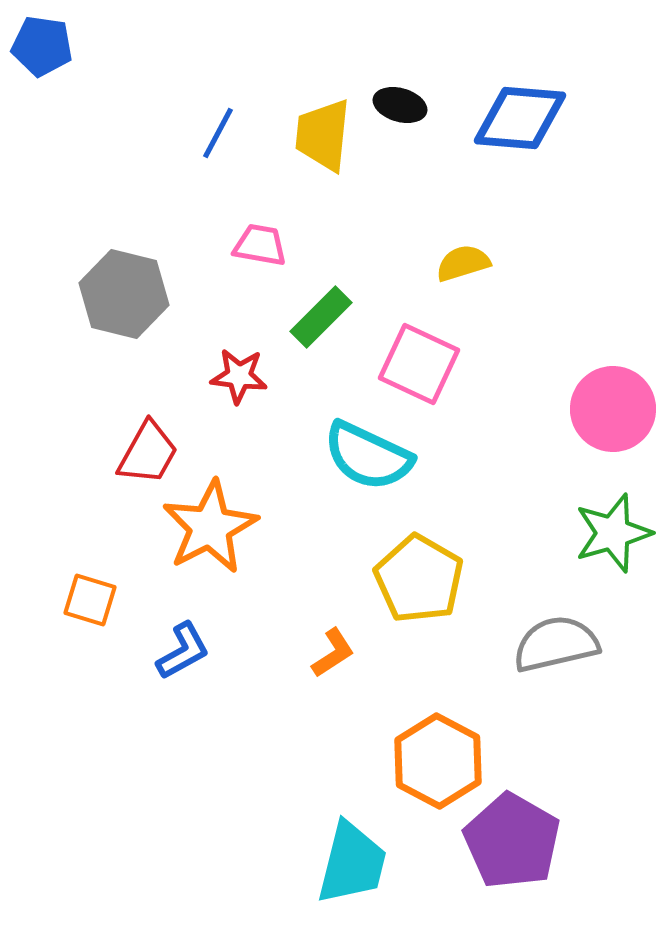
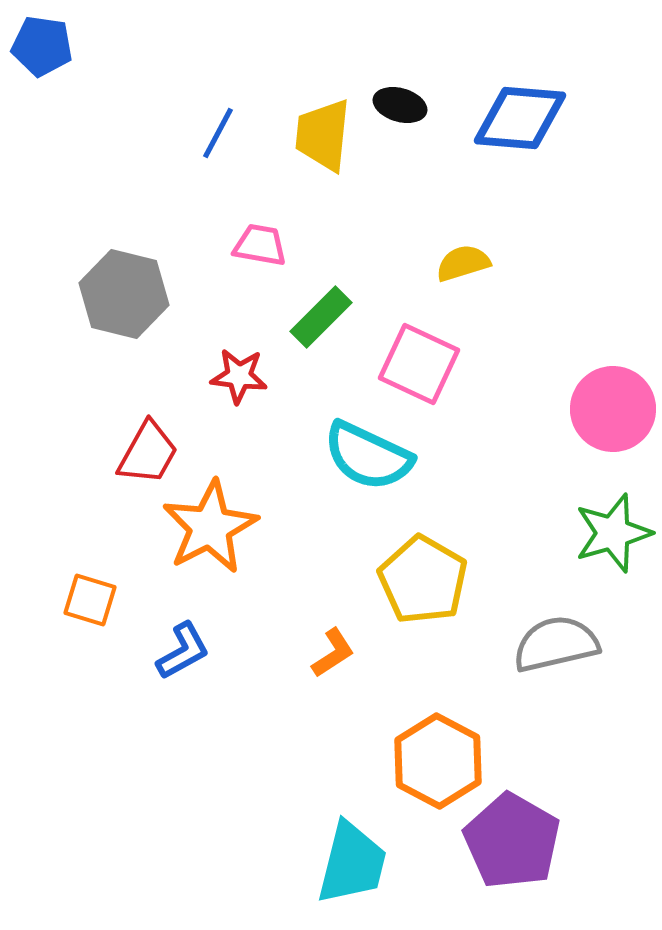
yellow pentagon: moved 4 px right, 1 px down
